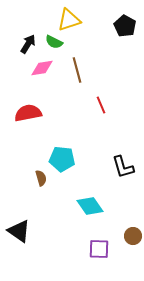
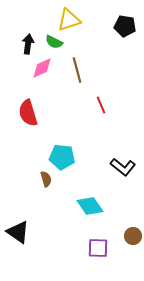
black pentagon: rotated 20 degrees counterclockwise
black arrow: rotated 24 degrees counterclockwise
pink diamond: rotated 15 degrees counterclockwise
red semicircle: rotated 96 degrees counterclockwise
cyan pentagon: moved 2 px up
black L-shape: rotated 35 degrees counterclockwise
brown semicircle: moved 5 px right, 1 px down
black triangle: moved 1 px left, 1 px down
purple square: moved 1 px left, 1 px up
